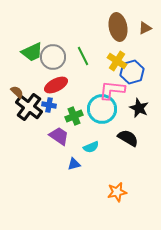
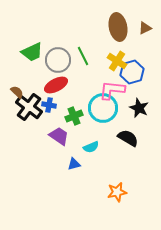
gray circle: moved 5 px right, 3 px down
cyan circle: moved 1 px right, 1 px up
